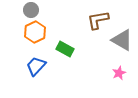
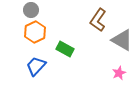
brown L-shape: rotated 45 degrees counterclockwise
